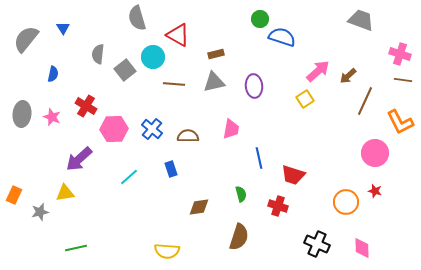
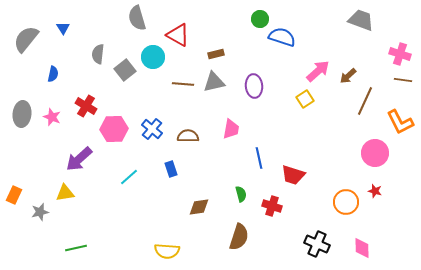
brown line at (174, 84): moved 9 px right
red cross at (278, 206): moved 6 px left
